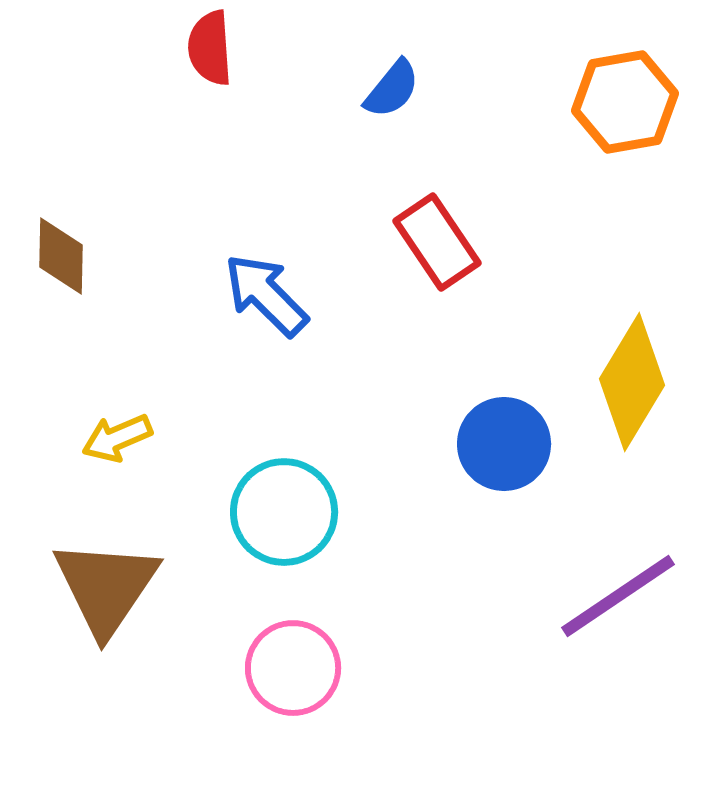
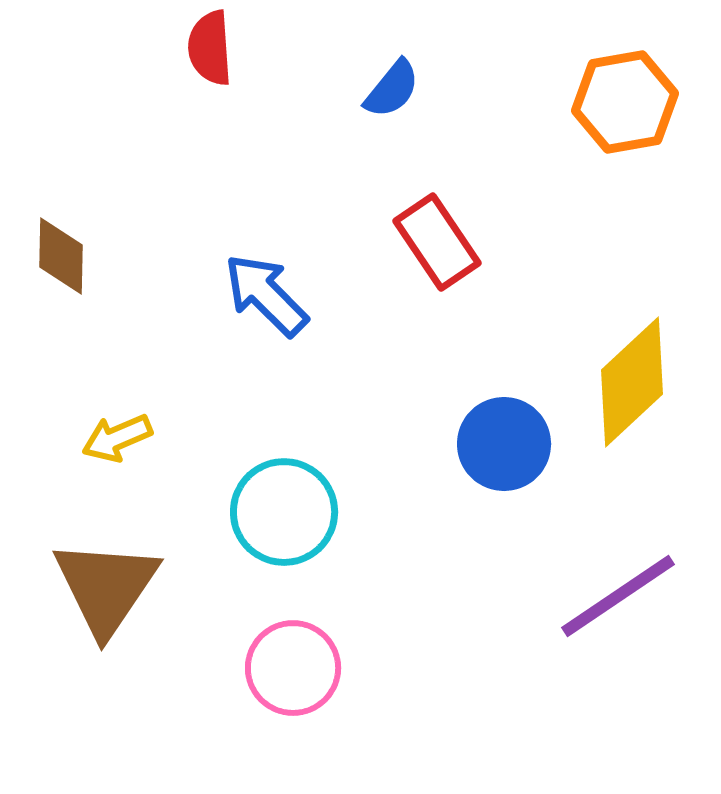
yellow diamond: rotated 16 degrees clockwise
